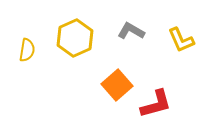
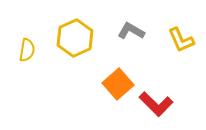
orange square: moved 1 px right, 1 px up
red L-shape: rotated 60 degrees clockwise
